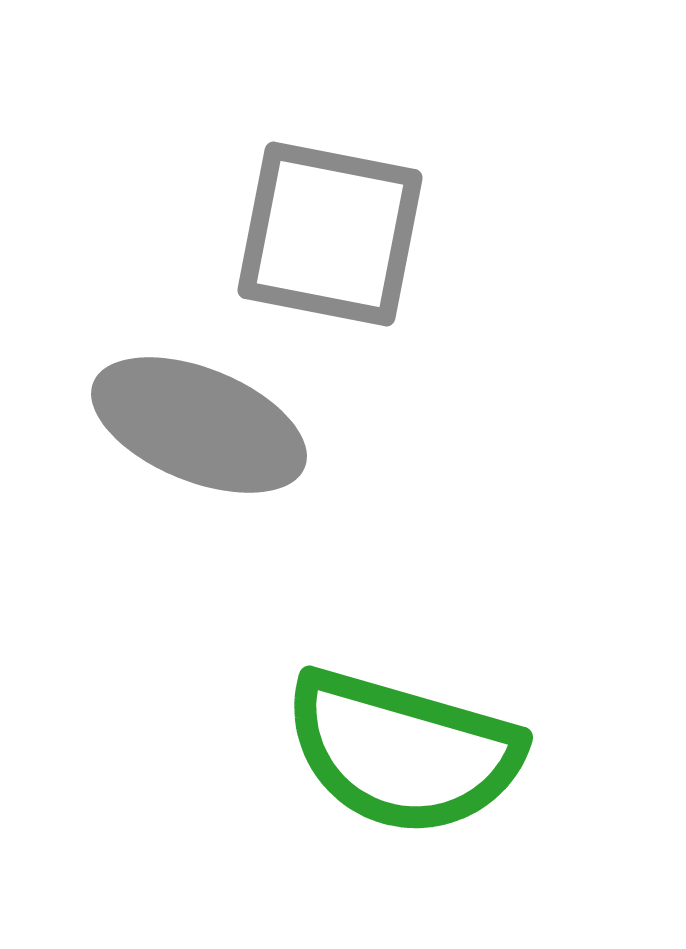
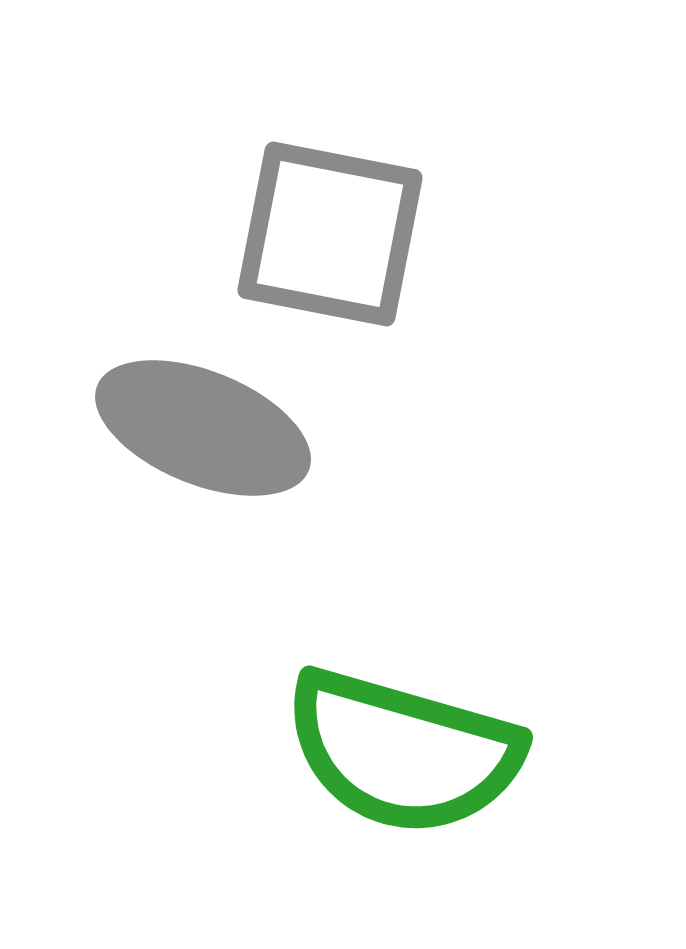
gray ellipse: moved 4 px right, 3 px down
